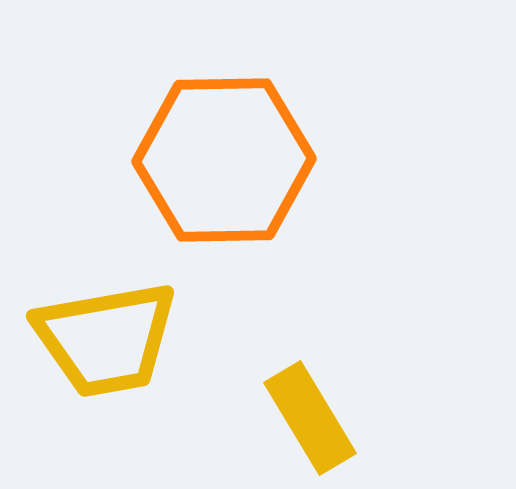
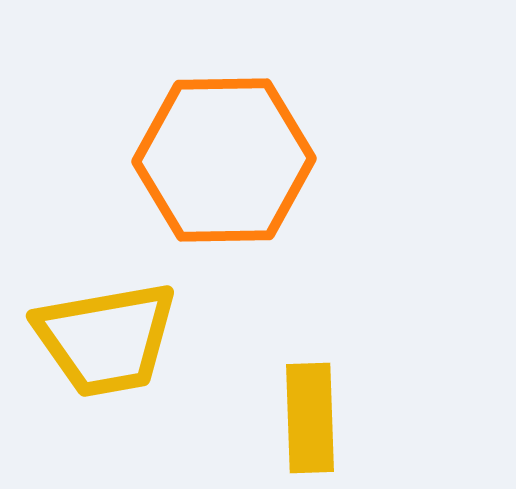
yellow rectangle: rotated 29 degrees clockwise
